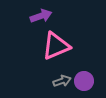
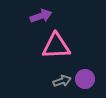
pink triangle: rotated 20 degrees clockwise
purple circle: moved 1 px right, 2 px up
